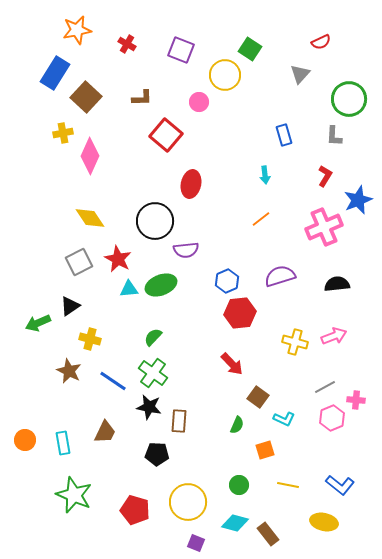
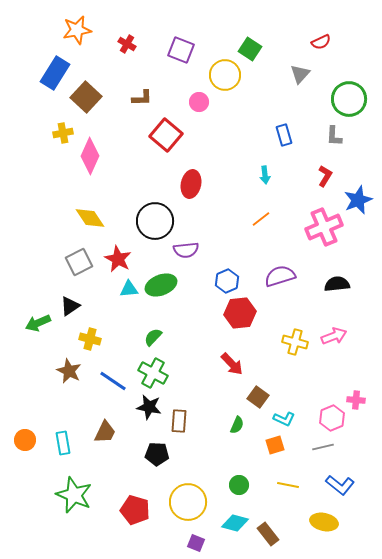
green cross at (153, 373): rotated 8 degrees counterclockwise
gray line at (325, 387): moved 2 px left, 60 px down; rotated 15 degrees clockwise
orange square at (265, 450): moved 10 px right, 5 px up
